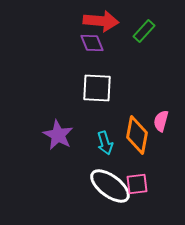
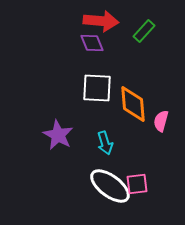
orange diamond: moved 4 px left, 31 px up; rotated 15 degrees counterclockwise
